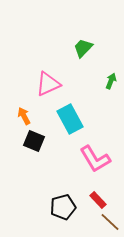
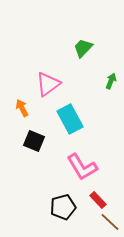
pink triangle: rotated 12 degrees counterclockwise
orange arrow: moved 2 px left, 8 px up
pink L-shape: moved 13 px left, 8 px down
